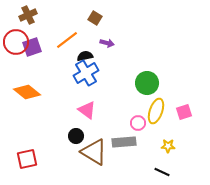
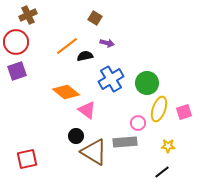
orange line: moved 6 px down
purple square: moved 15 px left, 24 px down
blue cross: moved 25 px right, 6 px down
orange diamond: moved 39 px right
yellow ellipse: moved 3 px right, 2 px up
gray rectangle: moved 1 px right
black line: rotated 63 degrees counterclockwise
